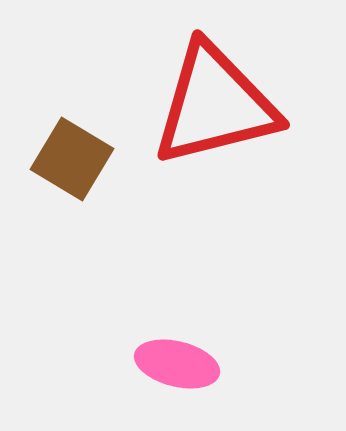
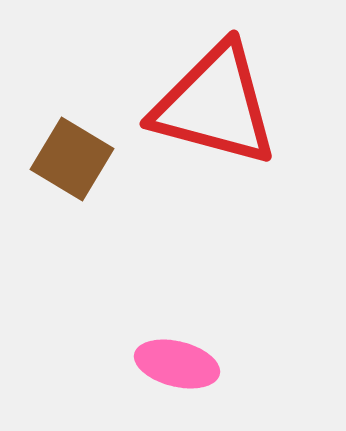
red triangle: rotated 29 degrees clockwise
